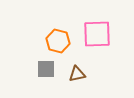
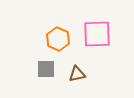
orange hexagon: moved 2 px up; rotated 10 degrees clockwise
